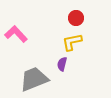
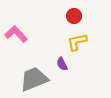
red circle: moved 2 px left, 2 px up
yellow L-shape: moved 5 px right
purple semicircle: rotated 40 degrees counterclockwise
